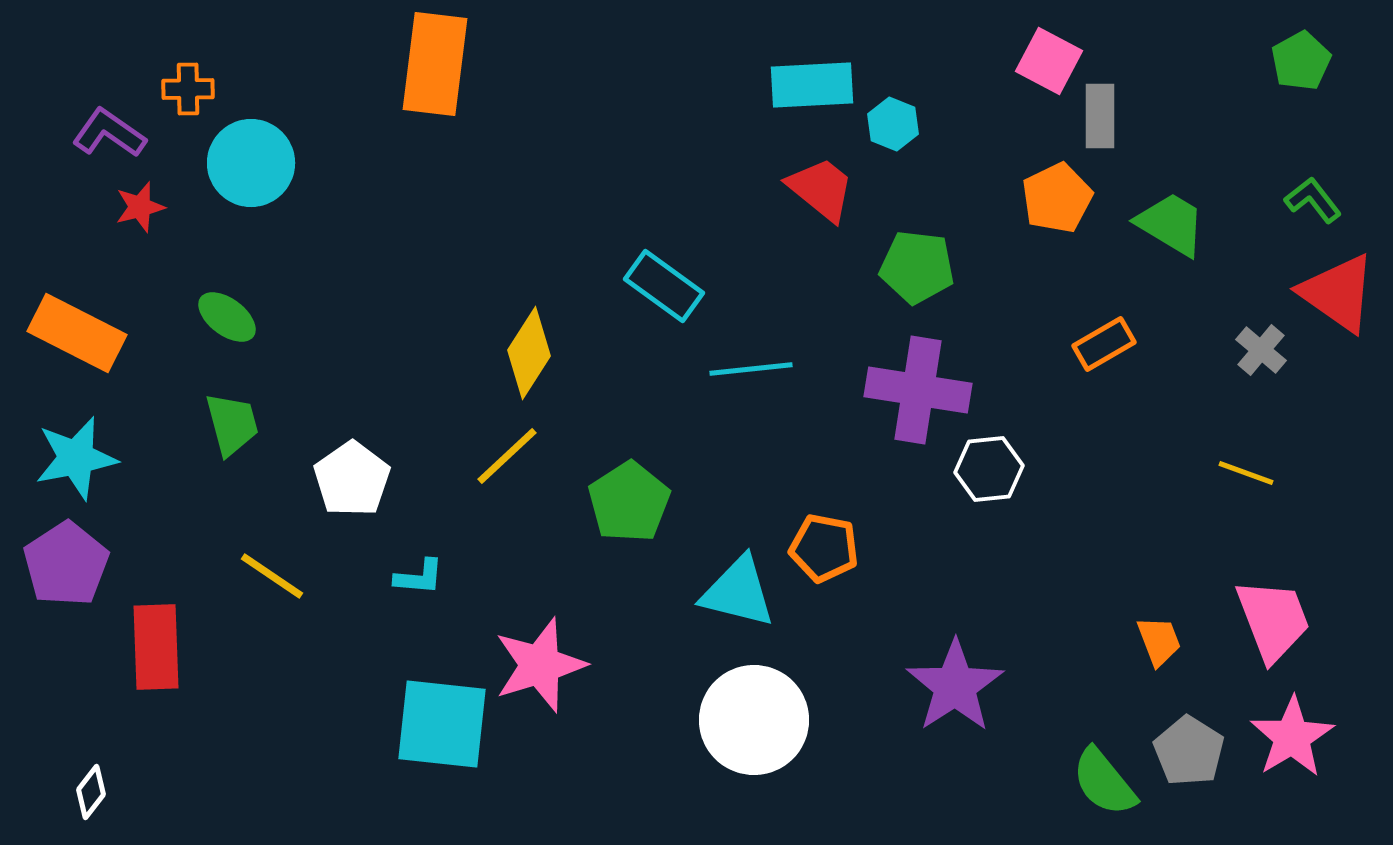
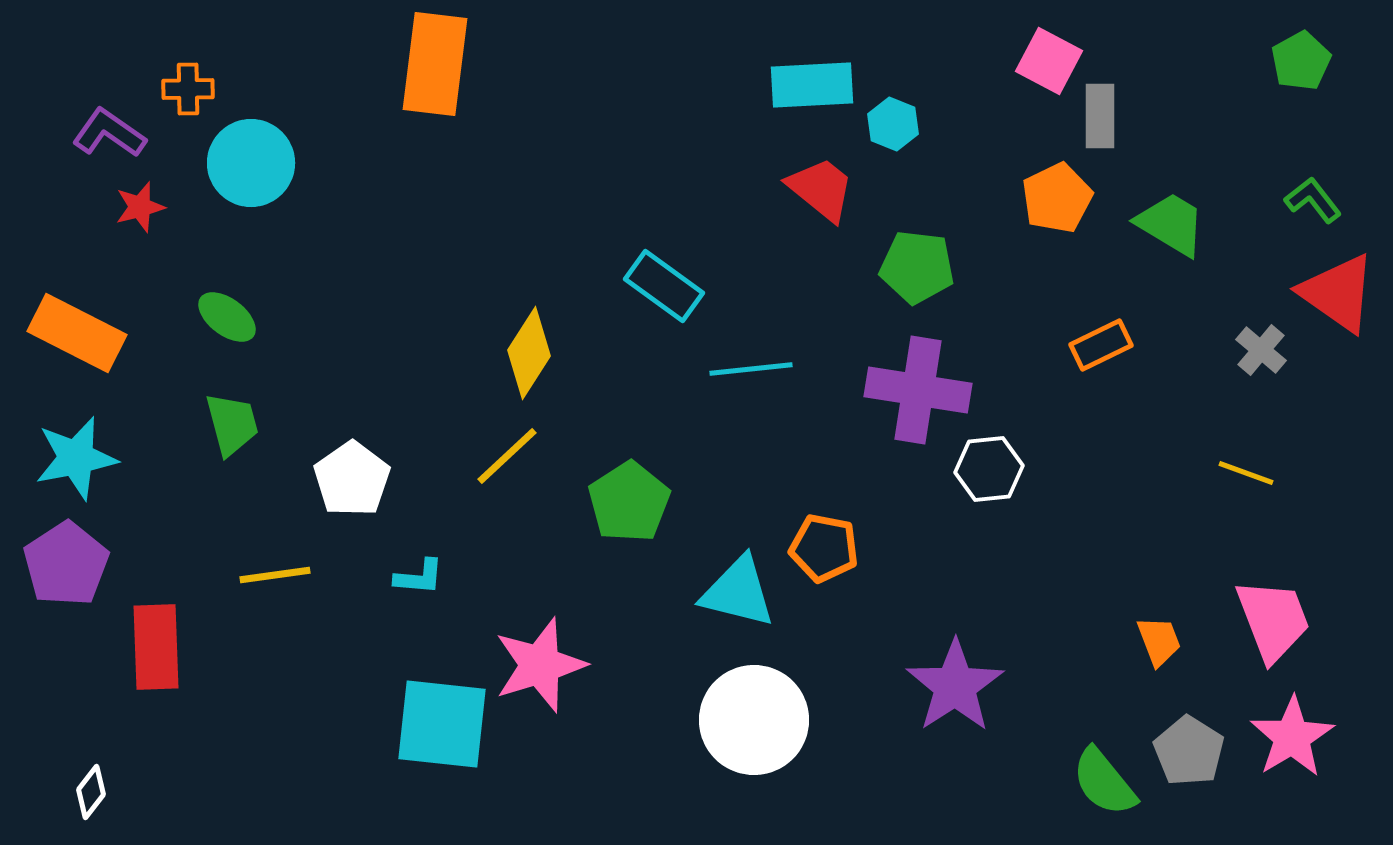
orange rectangle at (1104, 344): moved 3 px left, 1 px down; rotated 4 degrees clockwise
yellow line at (272, 576): moved 3 px right, 1 px up; rotated 42 degrees counterclockwise
